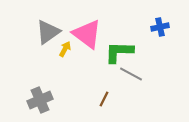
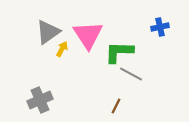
pink triangle: moved 1 px right, 1 px down; rotated 20 degrees clockwise
yellow arrow: moved 3 px left
brown line: moved 12 px right, 7 px down
